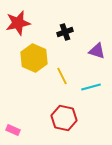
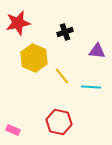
purple triangle: rotated 12 degrees counterclockwise
yellow line: rotated 12 degrees counterclockwise
cyan line: rotated 18 degrees clockwise
red hexagon: moved 5 px left, 4 px down
